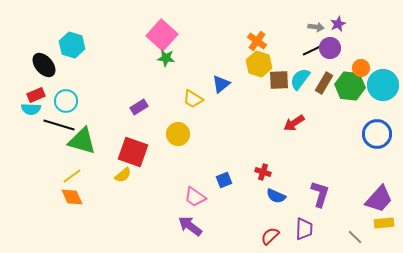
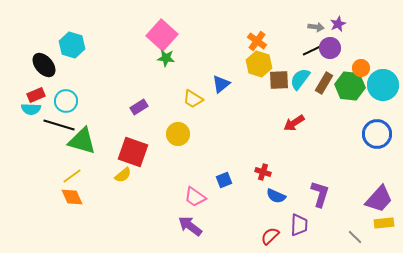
purple trapezoid at (304, 229): moved 5 px left, 4 px up
